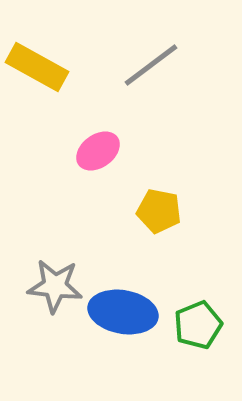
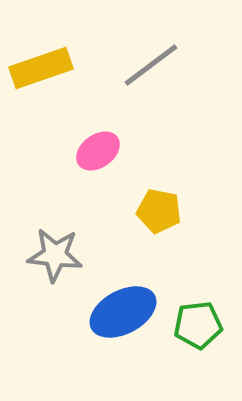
yellow rectangle: moved 4 px right, 1 px down; rotated 48 degrees counterclockwise
gray star: moved 31 px up
blue ellipse: rotated 38 degrees counterclockwise
green pentagon: rotated 15 degrees clockwise
